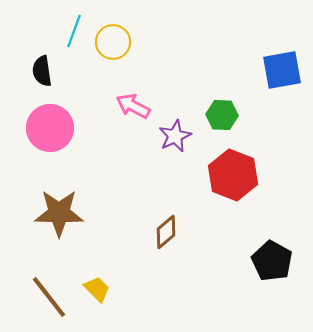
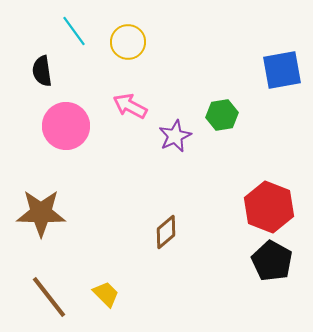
cyan line: rotated 56 degrees counterclockwise
yellow circle: moved 15 px right
pink arrow: moved 3 px left
green hexagon: rotated 12 degrees counterclockwise
pink circle: moved 16 px right, 2 px up
red hexagon: moved 36 px right, 32 px down
brown star: moved 18 px left
yellow trapezoid: moved 9 px right, 5 px down
